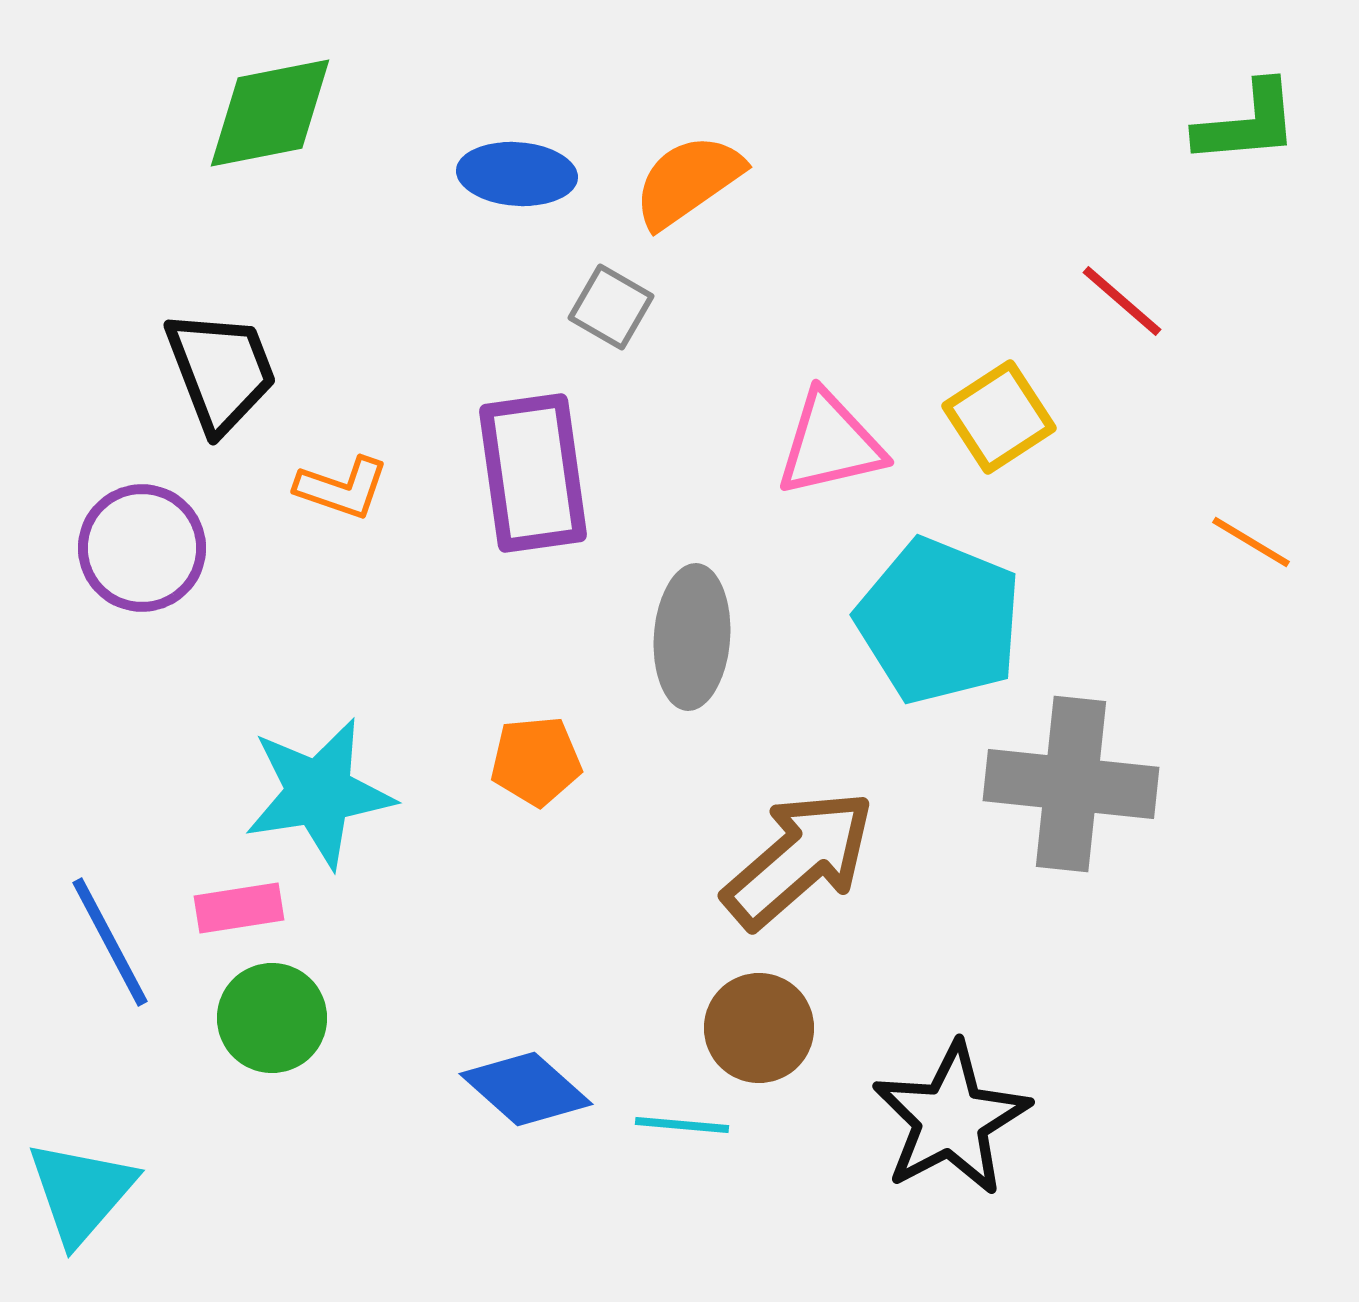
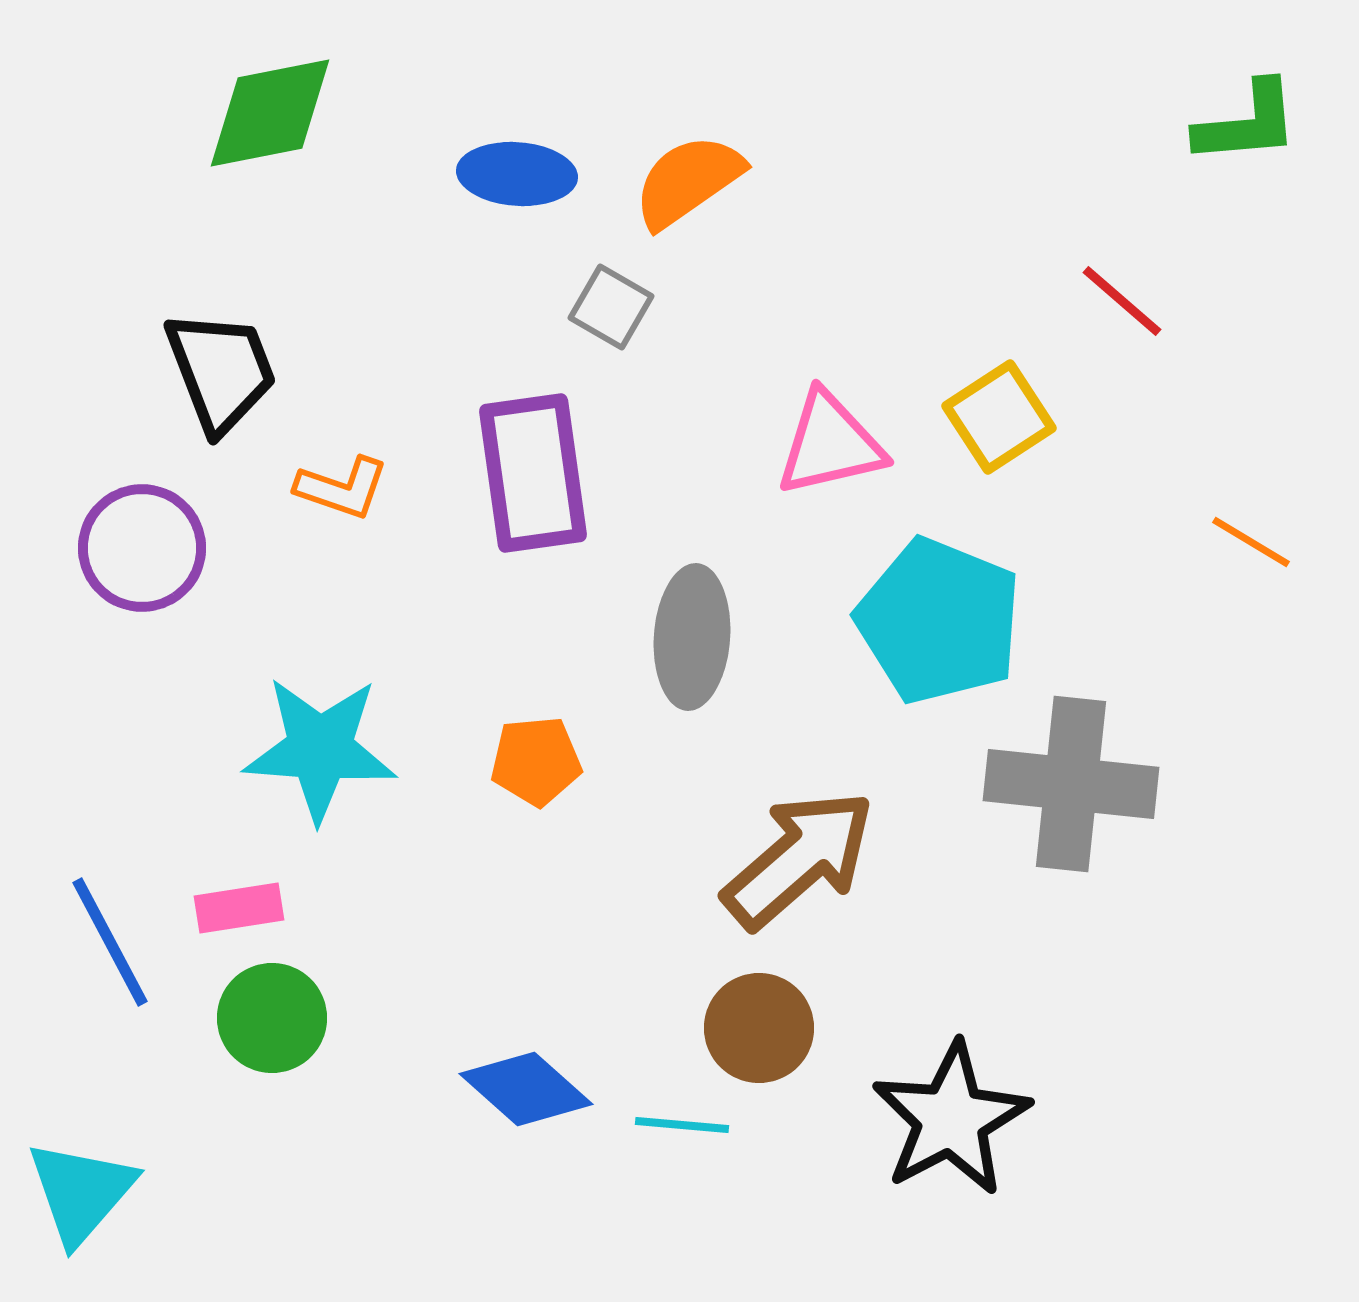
cyan star: moved 1 px right, 44 px up; rotated 13 degrees clockwise
